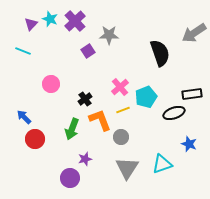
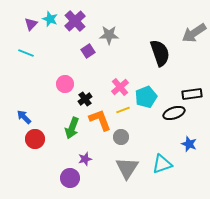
cyan line: moved 3 px right, 2 px down
pink circle: moved 14 px right
green arrow: moved 1 px up
